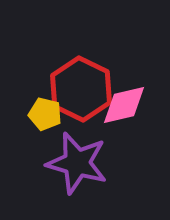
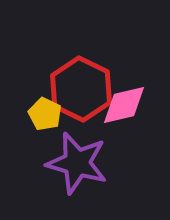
yellow pentagon: rotated 12 degrees clockwise
